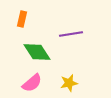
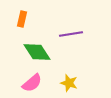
yellow star: rotated 30 degrees clockwise
